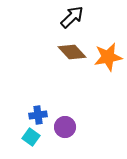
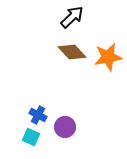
blue cross: rotated 36 degrees clockwise
cyan square: rotated 12 degrees counterclockwise
